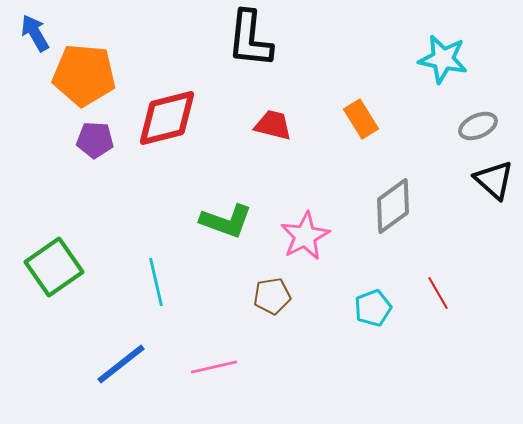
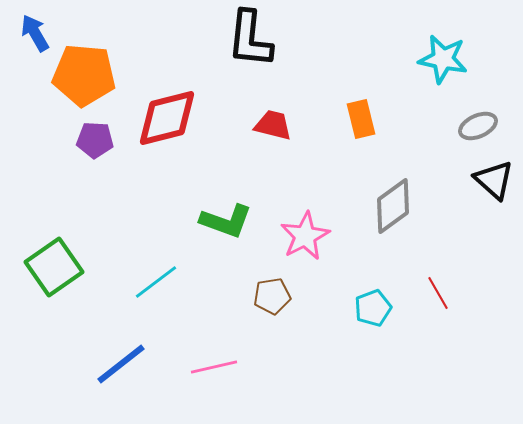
orange rectangle: rotated 18 degrees clockwise
cyan line: rotated 66 degrees clockwise
